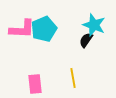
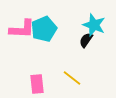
yellow line: moved 1 px left; rotated 42 degrees counterclockwise
pink rectangle: moved 2 px right
